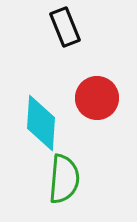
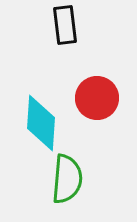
black rectangle: moved 2 px up; rotated 15 degrees clockwise
green semicircle: moved 3 px right
